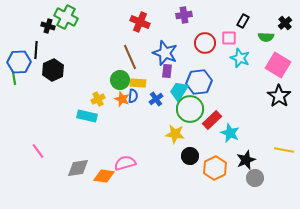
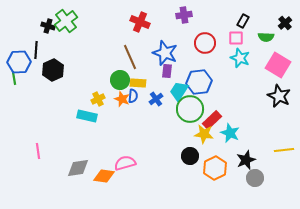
green cross at (66, 17): moved 4 px down; rotated 25 degrees clockwise
pink square at (229, 38): moved 7 px right
black star at (279, 96): rotated 10 degrees counterclockwise
yellow star at (175, 134): moved 29 px right
yellow line at (284, 150): rotated 18 degrees counterclockwise
pink line at (38, 151): rotated 28 degrees clockwise
